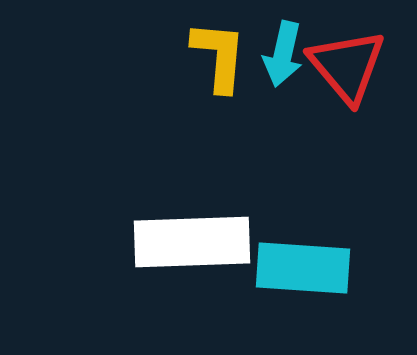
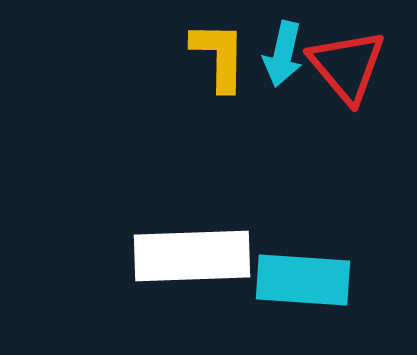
yellow L-shape: rotated 4 degrees counterclockwise
white rectangle: moved 14 px down
cyan rectangle: moved 12 px down
